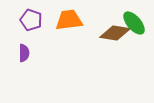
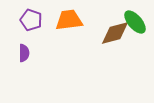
green ellipse: moved 1 px right, 1 px up
brown diamond: rotated 24 degrees counterclockwise
